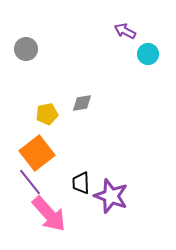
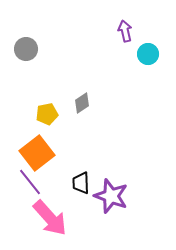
purple arrow: rotated 50 degrees clockwise
gray diamond: rotated 25 degrees counterclockwise
pink arrow: moved 1 px right, 4 px down
